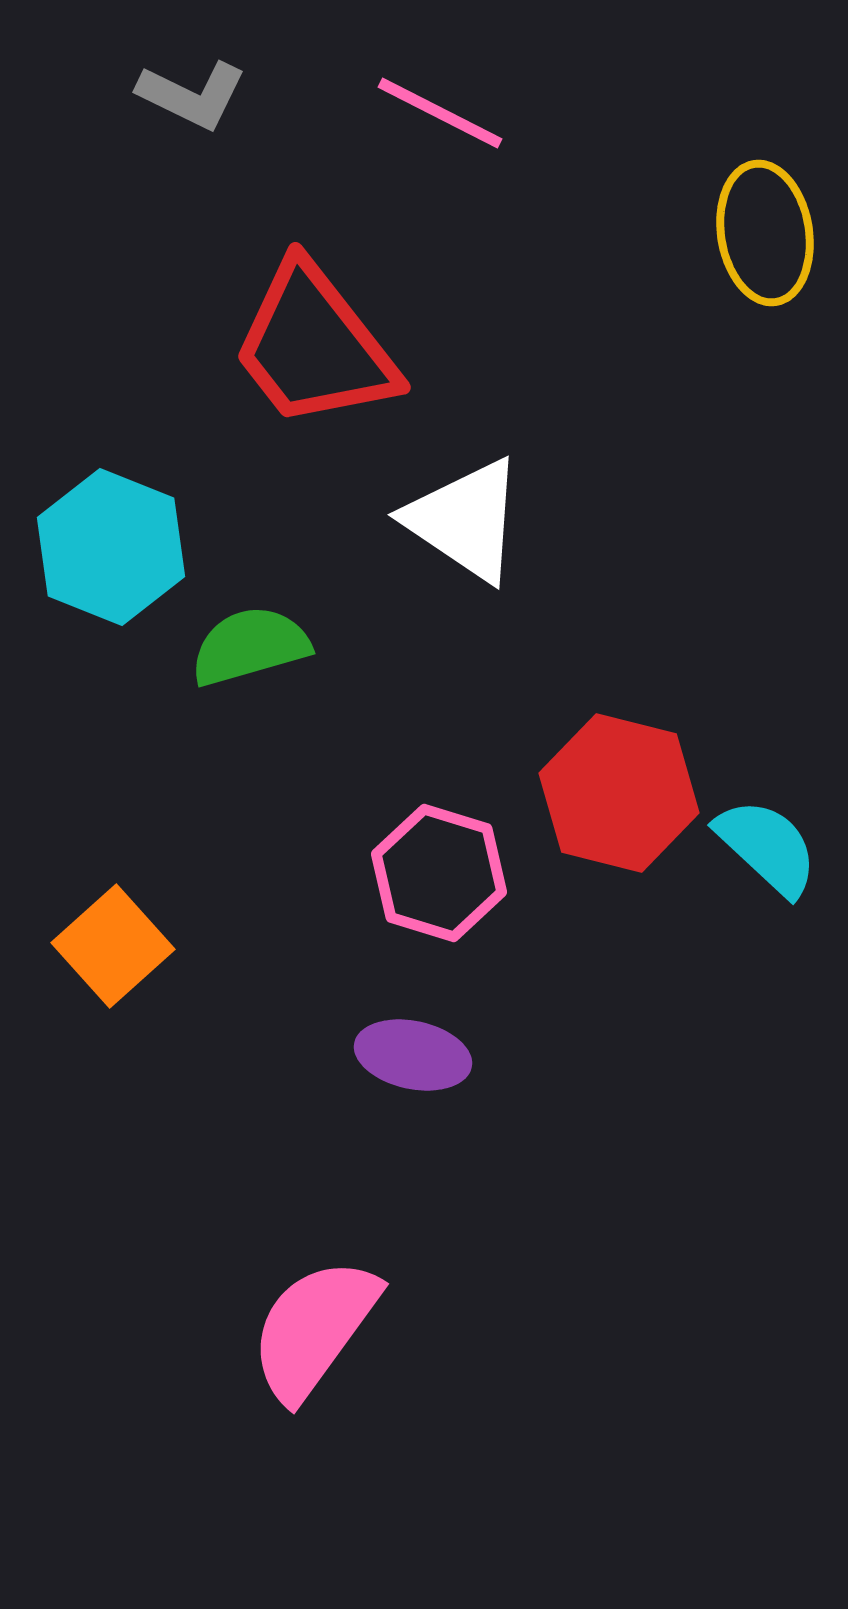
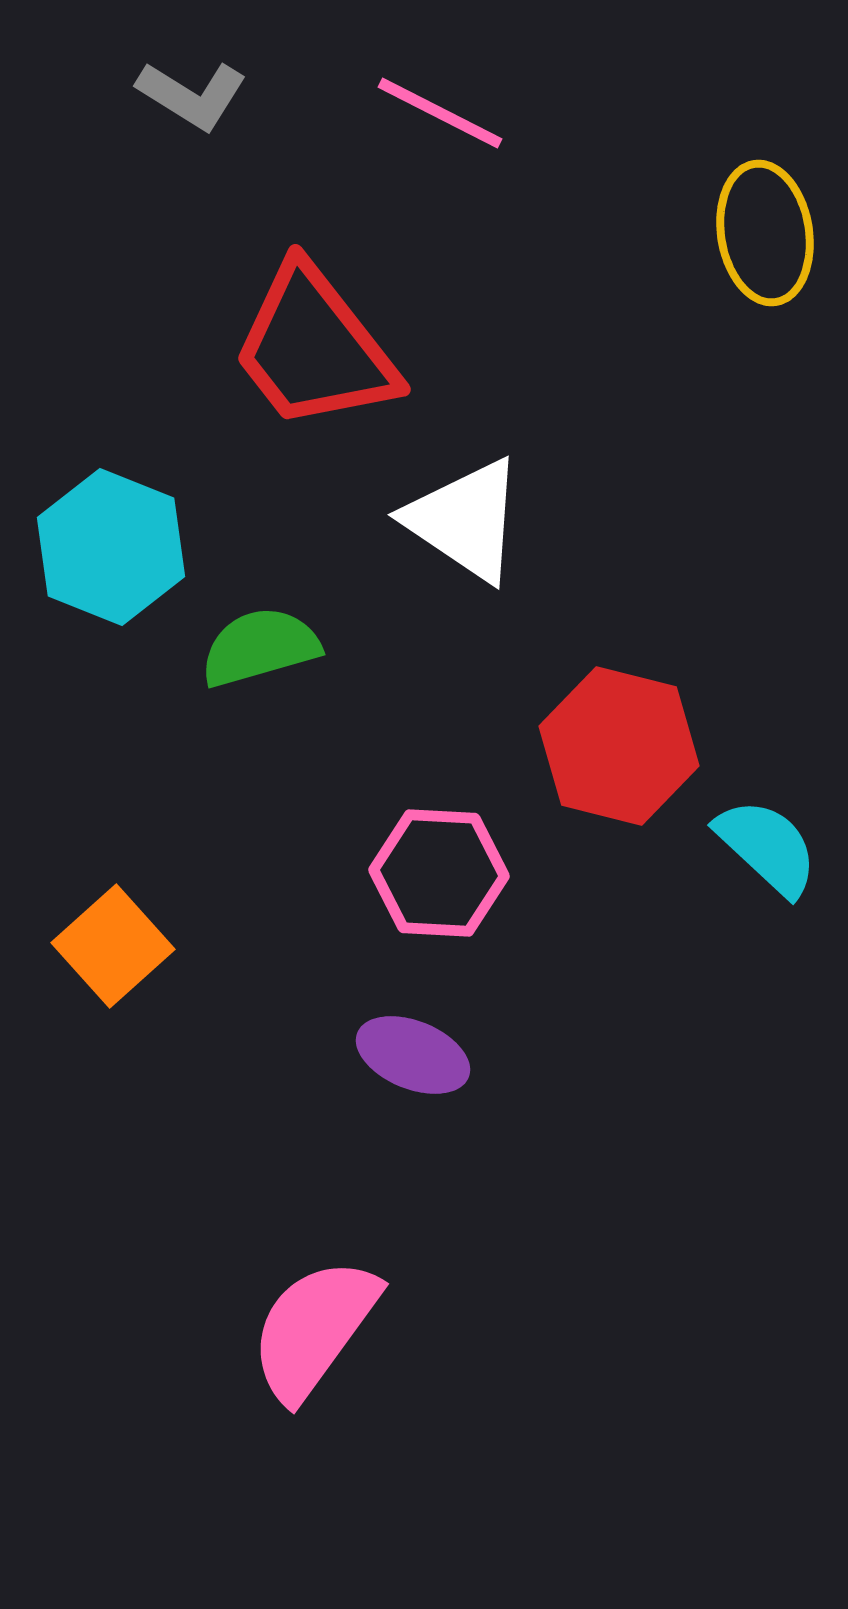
gray L-shape: rotated 6 degrees clockwise
red trapezoid: moved 2 px down
green semicircle: moved 10 px right, 1 px down
red hexagon: moved 47 px up
pink hexagon: rotated 14 degrees counterclockwise
purple ellipse: rotated 10 degrees clockwise
